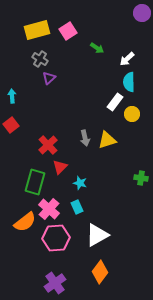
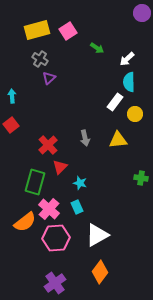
yellow circle: moved 3 px right
yellow triangle: moved 11 px right; rotated 12 degrees clockwise
